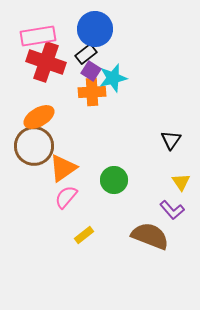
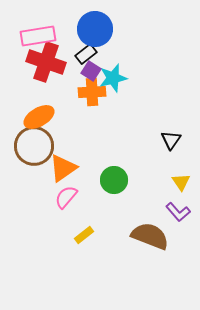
purple L-shape: moved 6 px right, 2 px down
